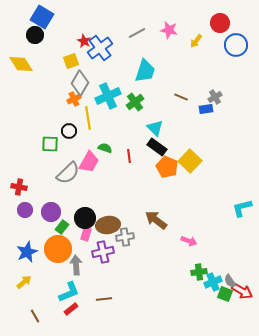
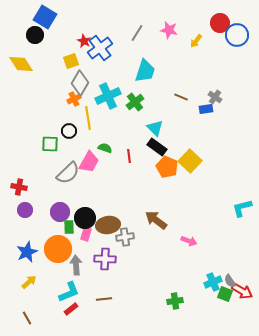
blue square at (42, 17): moved 3 px right
gray line at (137, 33): rotated 30 degrees counterclockwise
blue circle at (236, 45): moved 1 px right, 10 px up
gray cross at (215, 97): rotated 24 degrees counterclockwise
purple circle at (51, 212): moved 9 px right
green rectangle at (62, 227): moved 7 px right; rotated 40 degrees counterclockwise
purple cross at (103, 252): moved 2 px right, 7 px down; rotated 15 degrees clockwise
green cross at (199, 272): moved 24 px left, 29 px down
yellow arrow at (24, 282): moved 5 px right
brown line at (35, 316): moved 8 px left, 2 px down
